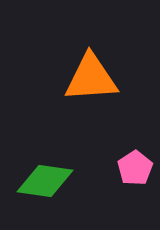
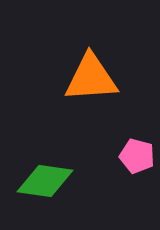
pink pentagon: moved 2 px right, 12 px up; rotated 24 degrees counterclockwise
